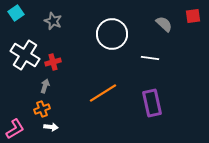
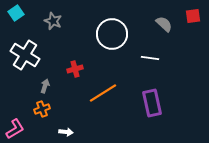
red cross: moved 22 px right, 7 px down
white arrow: moved 15 px right, 5 px down
